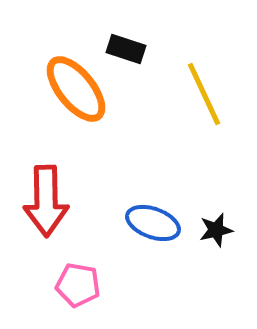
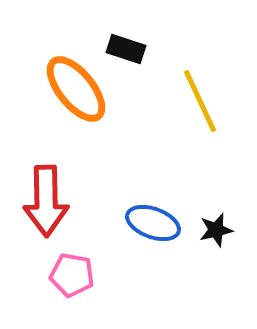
yellow line: moved 4 px left, 7 px down
pink pentagon: moved 6 px left, 10 px up
